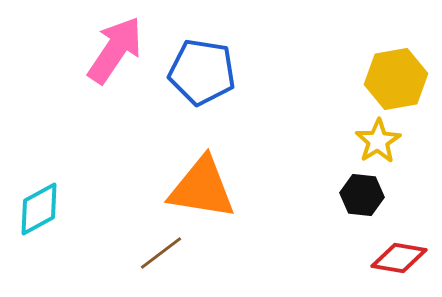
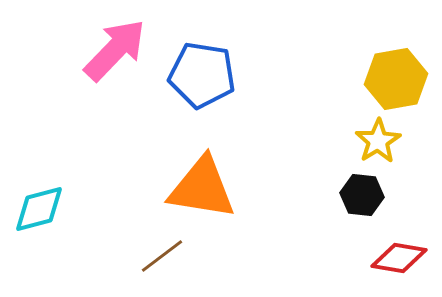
pink arrow: rotated 10 degrees clockwise
blue pentagon: moved 3 px down
cyan diamond: rotated 14 degrees clockwise
brown line: moved 1 px right, 3 px down
